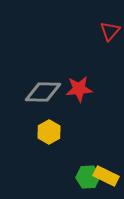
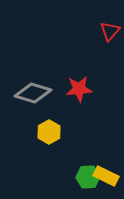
gray diamond: moved 10 px left, 1 px down; rotated 15 degrees clockwise
